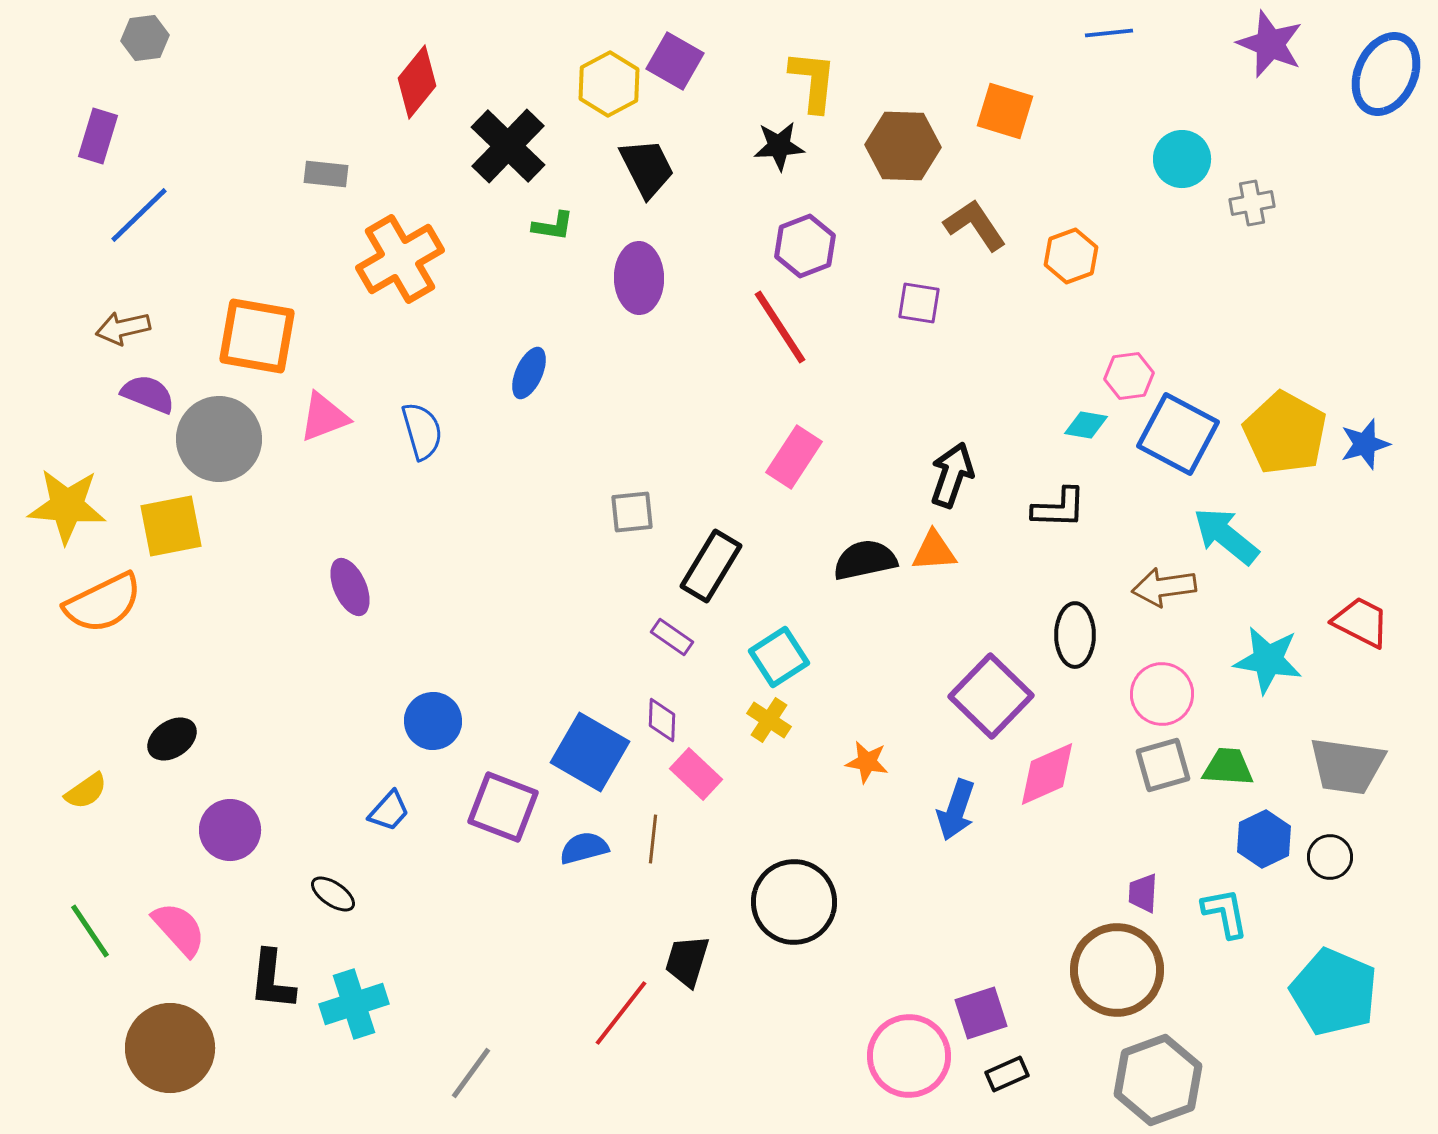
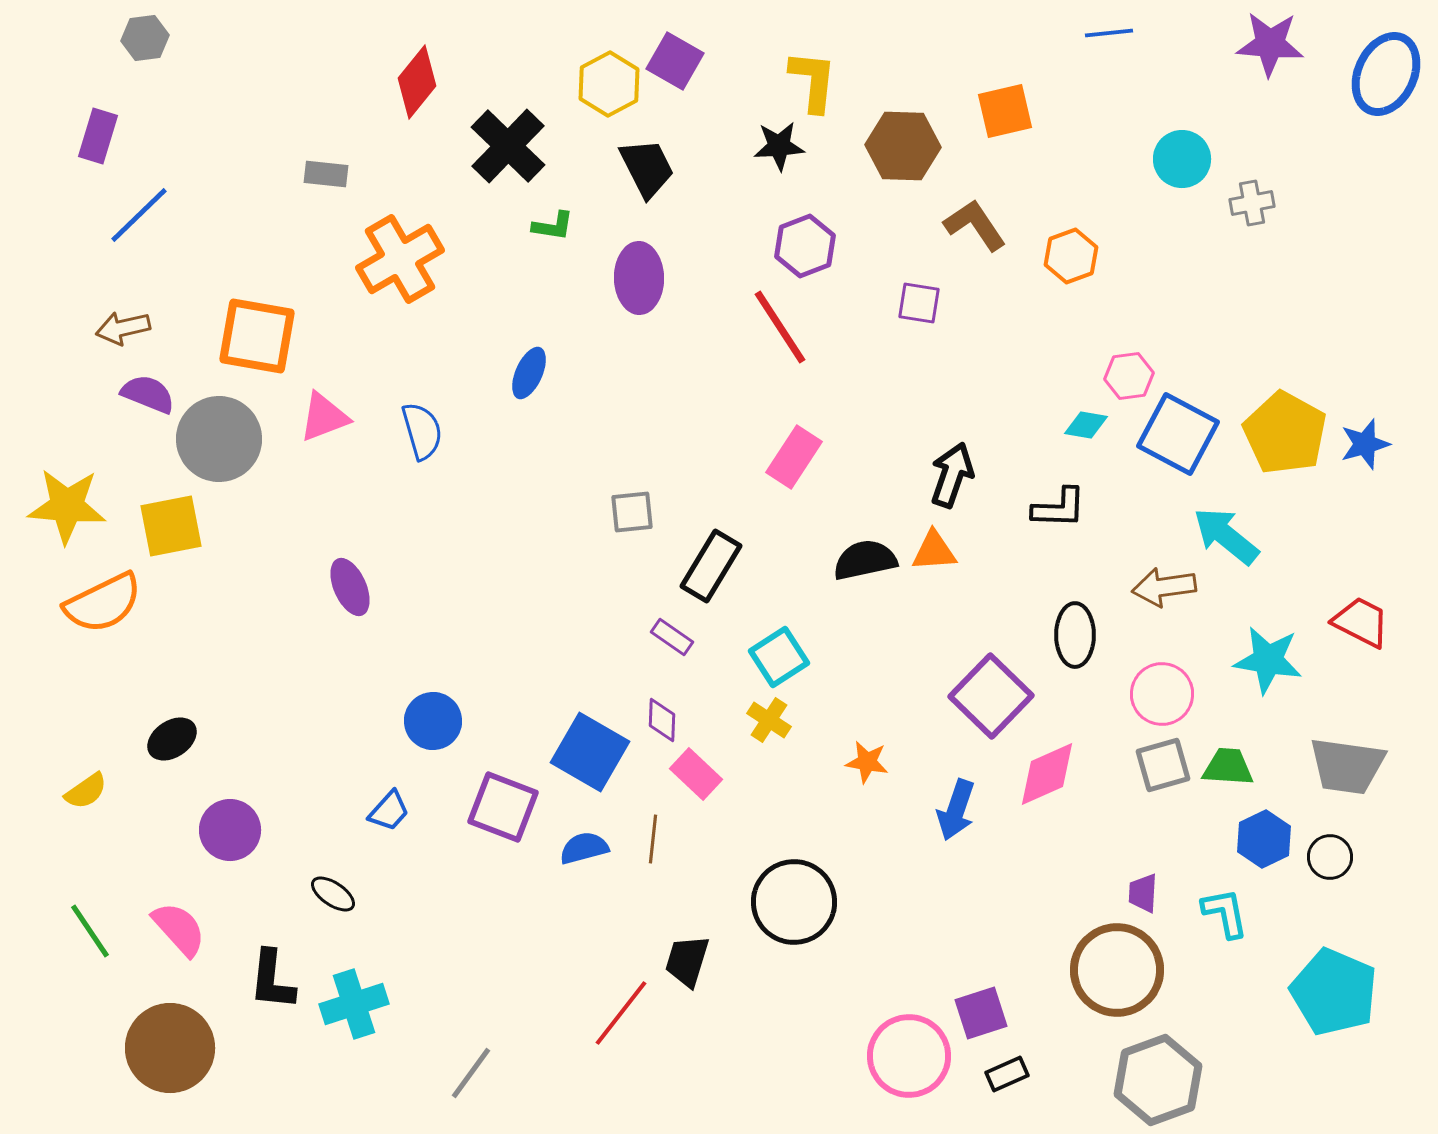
purple star at (1270, 44): rotated 18 degrees counterclockwise
orange square at (1005, 111): rotated 30 degrees counterclockwise
